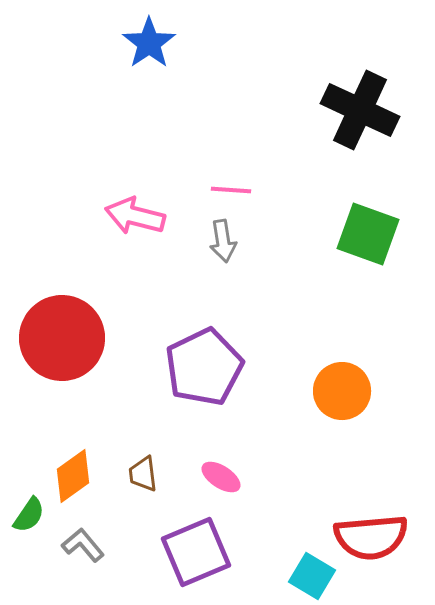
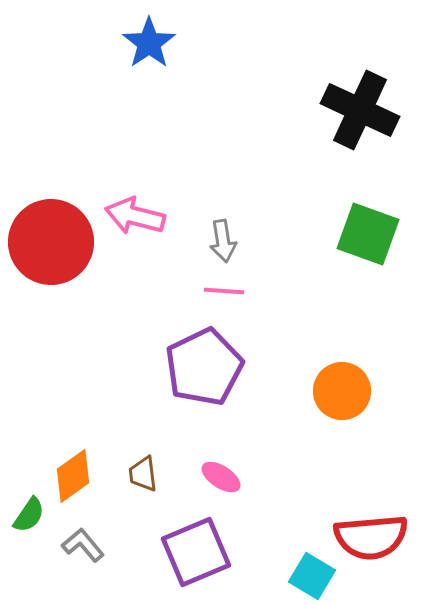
pink line: moved 7 px left, 101 px down
red circle: moved 11 px left, 96 px up
